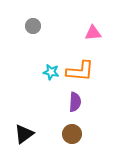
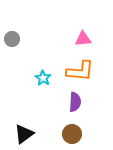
gray circle: moved 21 px left, 13 px down
pink triangle: moved 10 px left, 6 px down
cyan star: moved 8 px left, 6 px down; rotated 21 degrees clockwise
